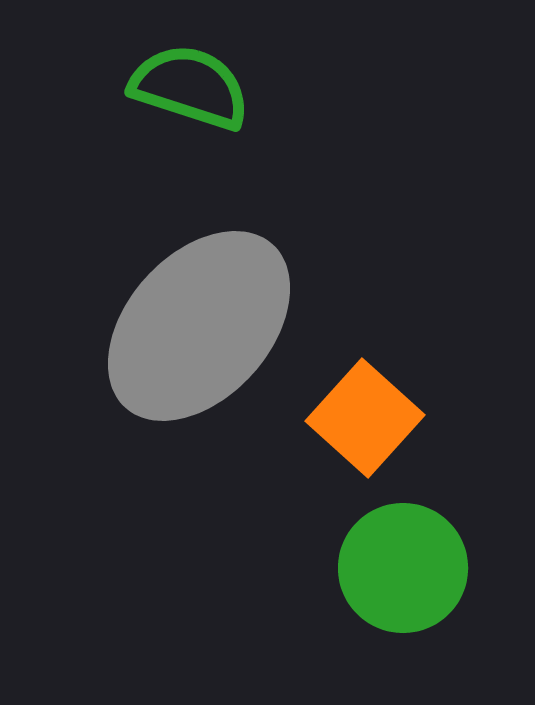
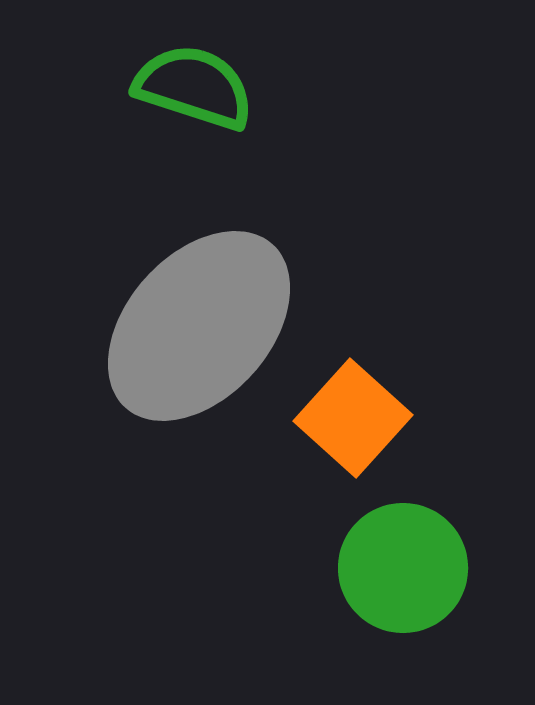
green semicircle: moved 4 px right
orange square: moved 12 px left
